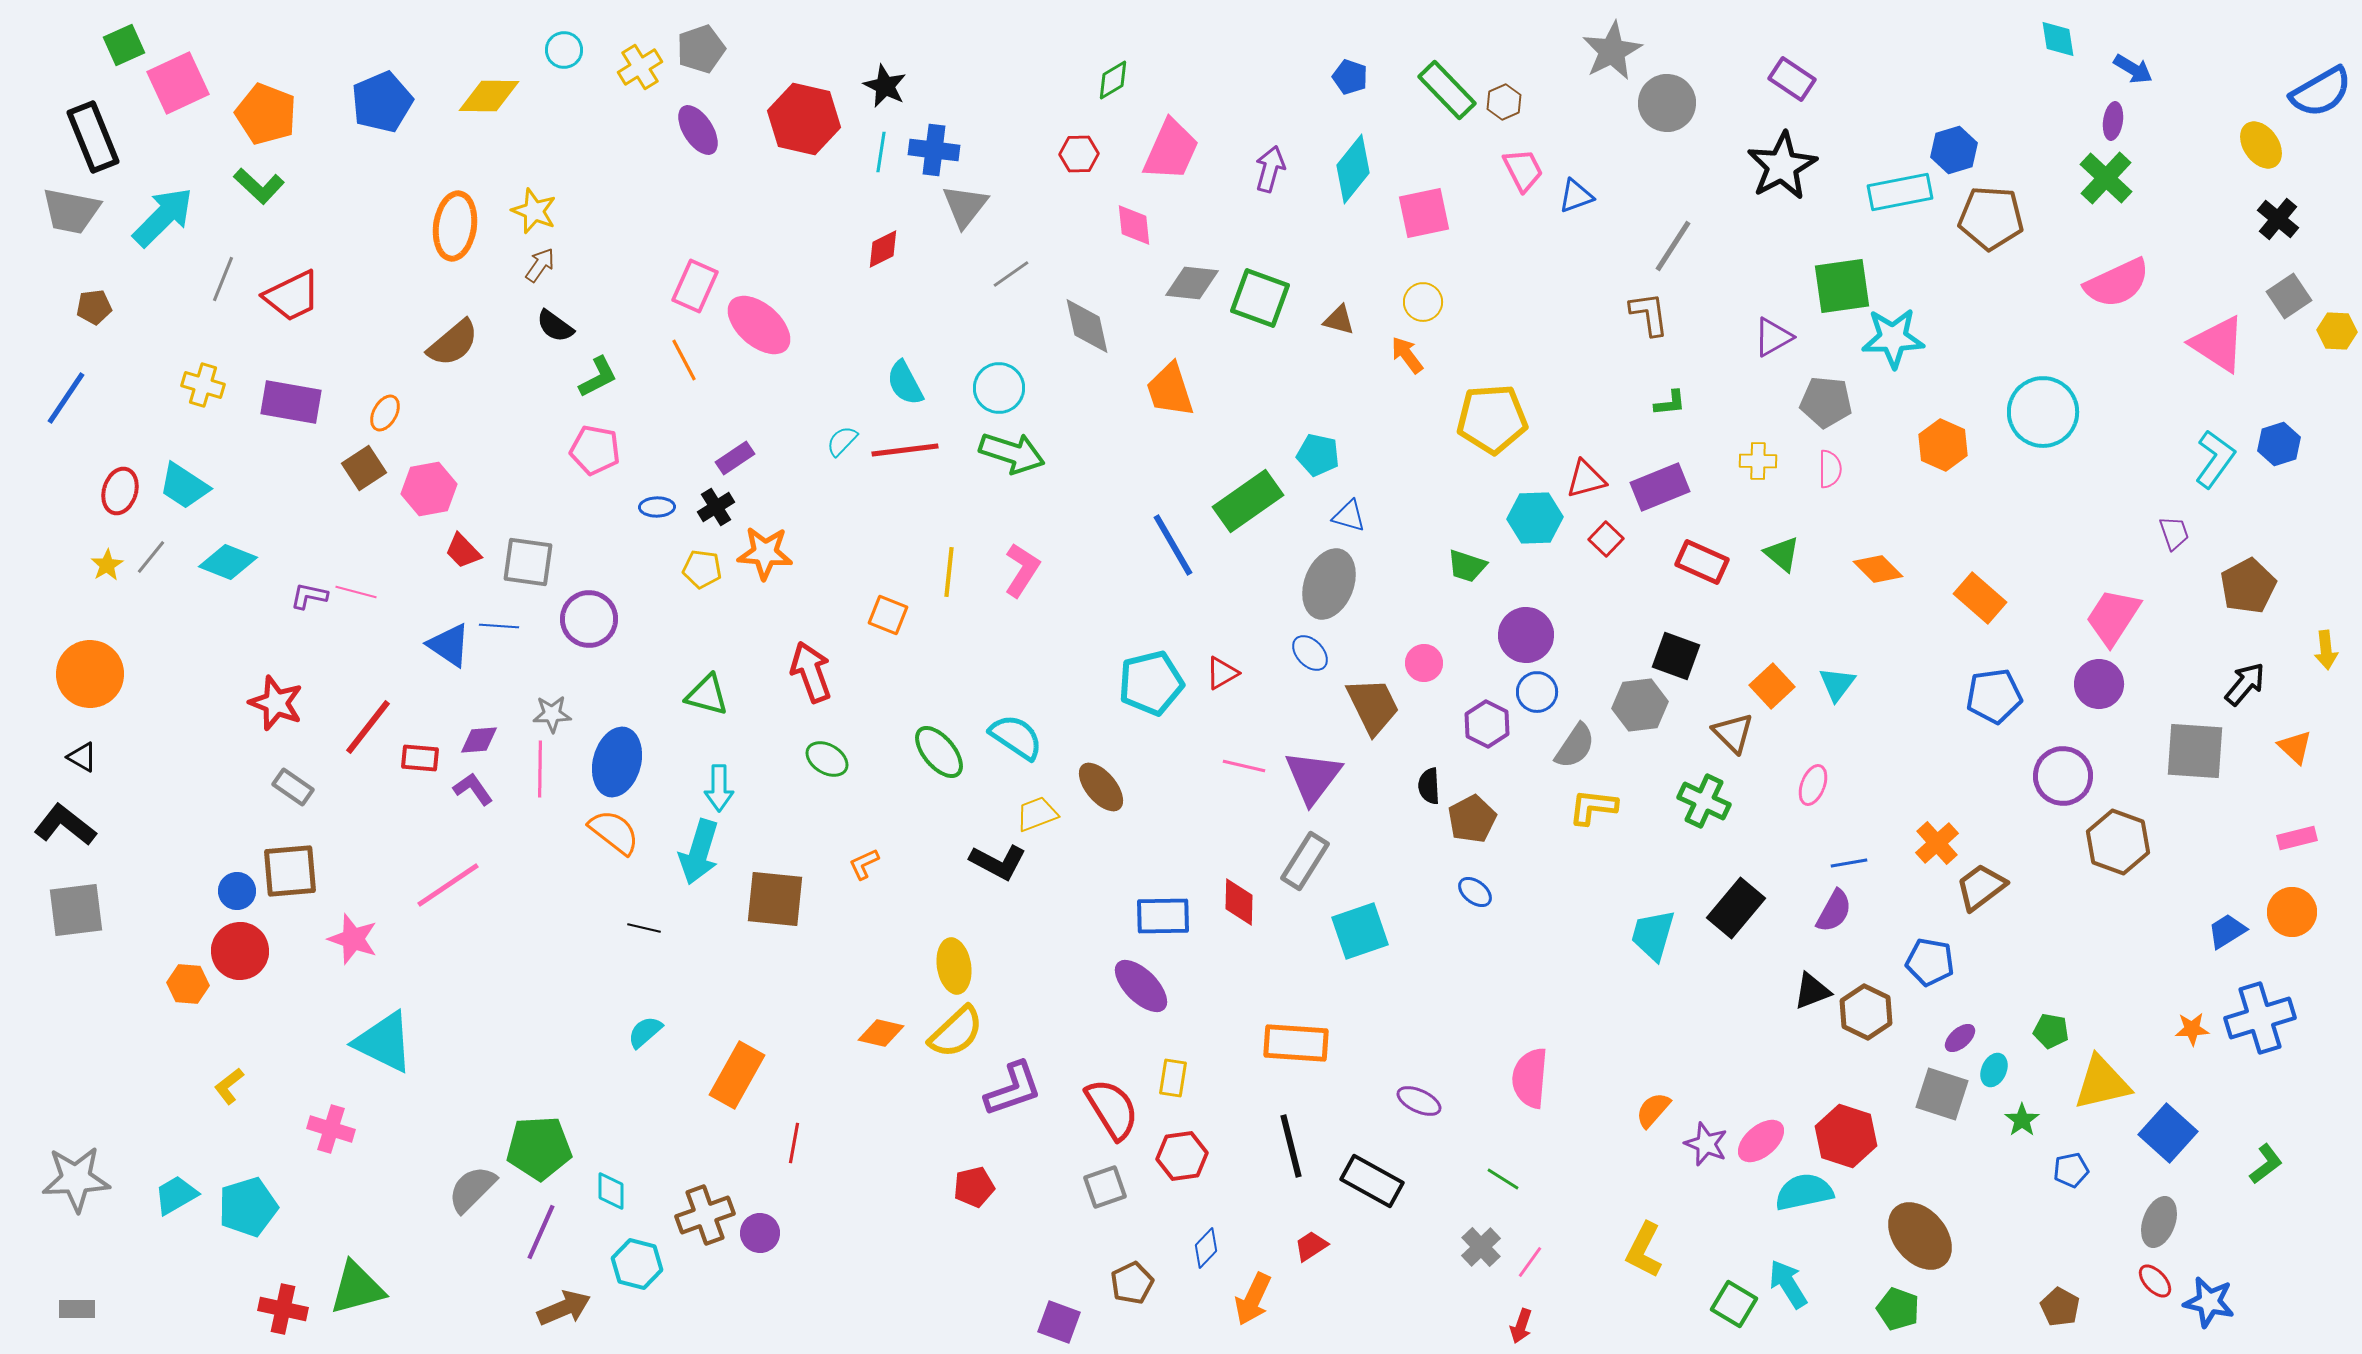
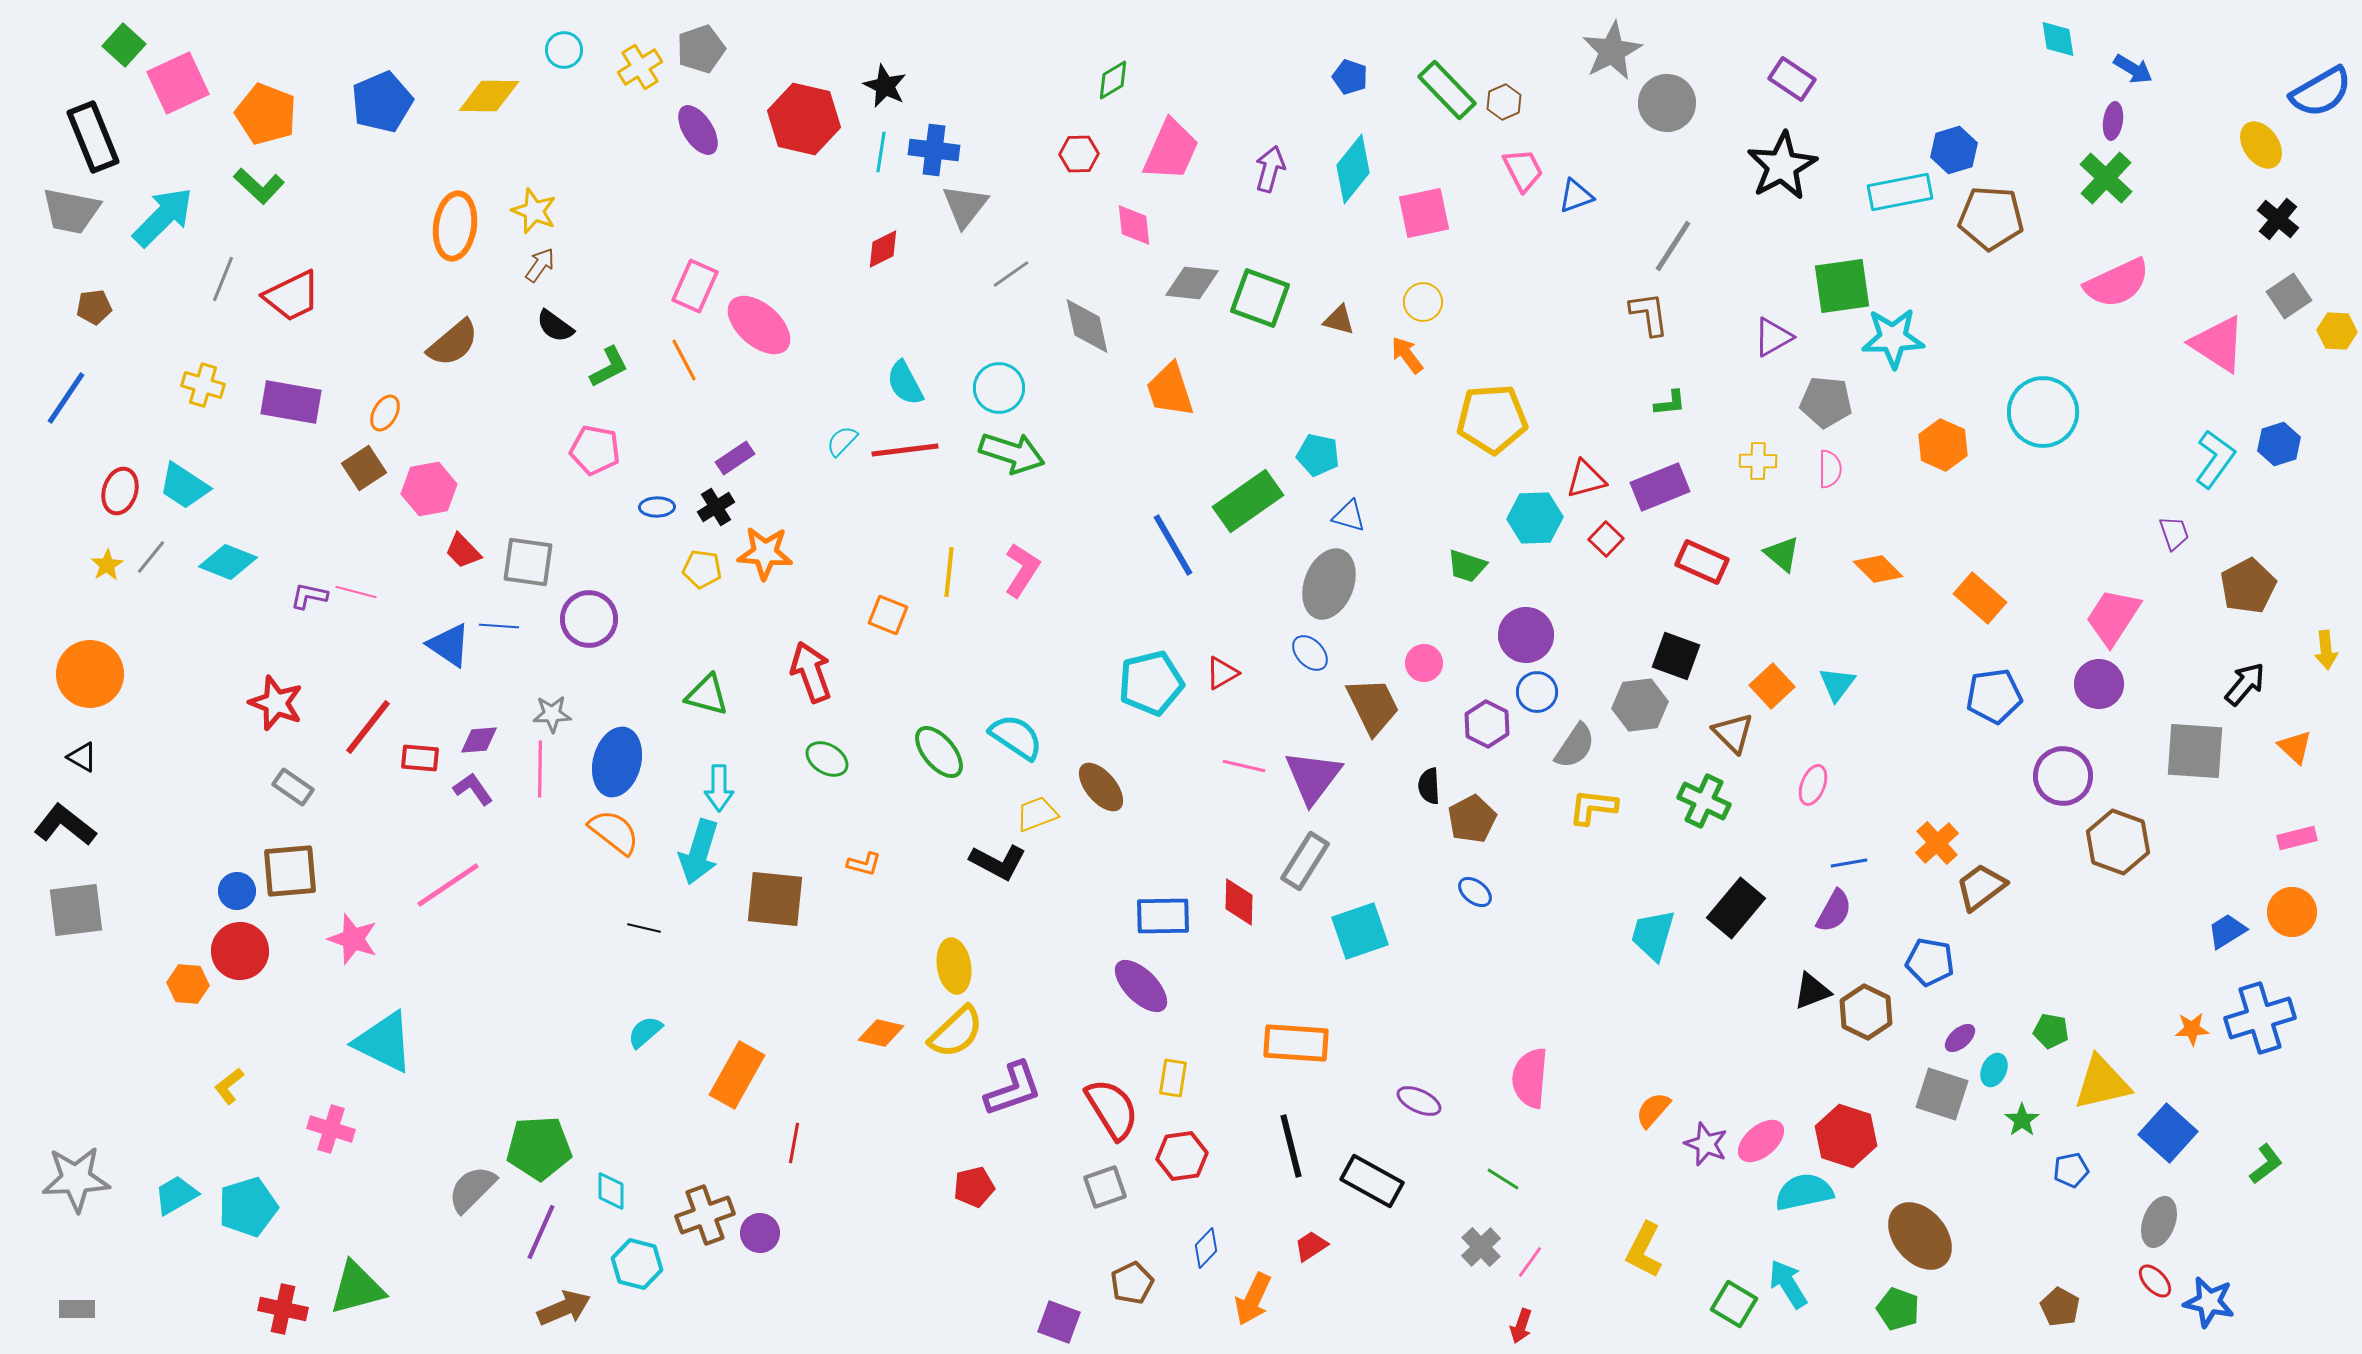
green square at (124, 45): rotated 24 degrees counterclockwise
green L-shape at (598, 377): moved 11 px right, 10 px up
orange L-shape at (864, 864): rotated 140 degrees counterclockwise
